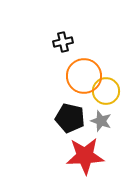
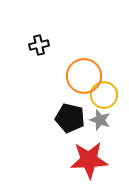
black cross: moved 24 px left, 3 px down
yellow circle: moved 2 px left, 4 px down
gray star: moved 1 px left, 1 px up
red star: moved 4 px right, 4 px down
